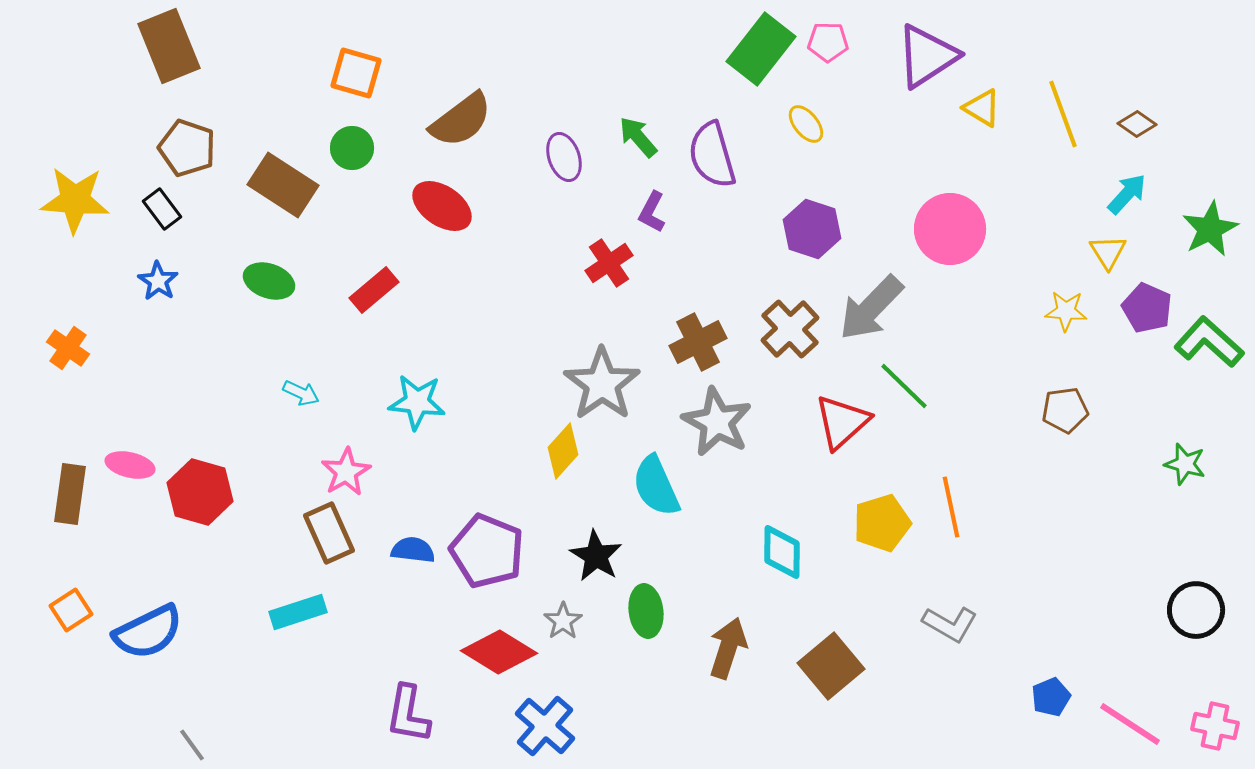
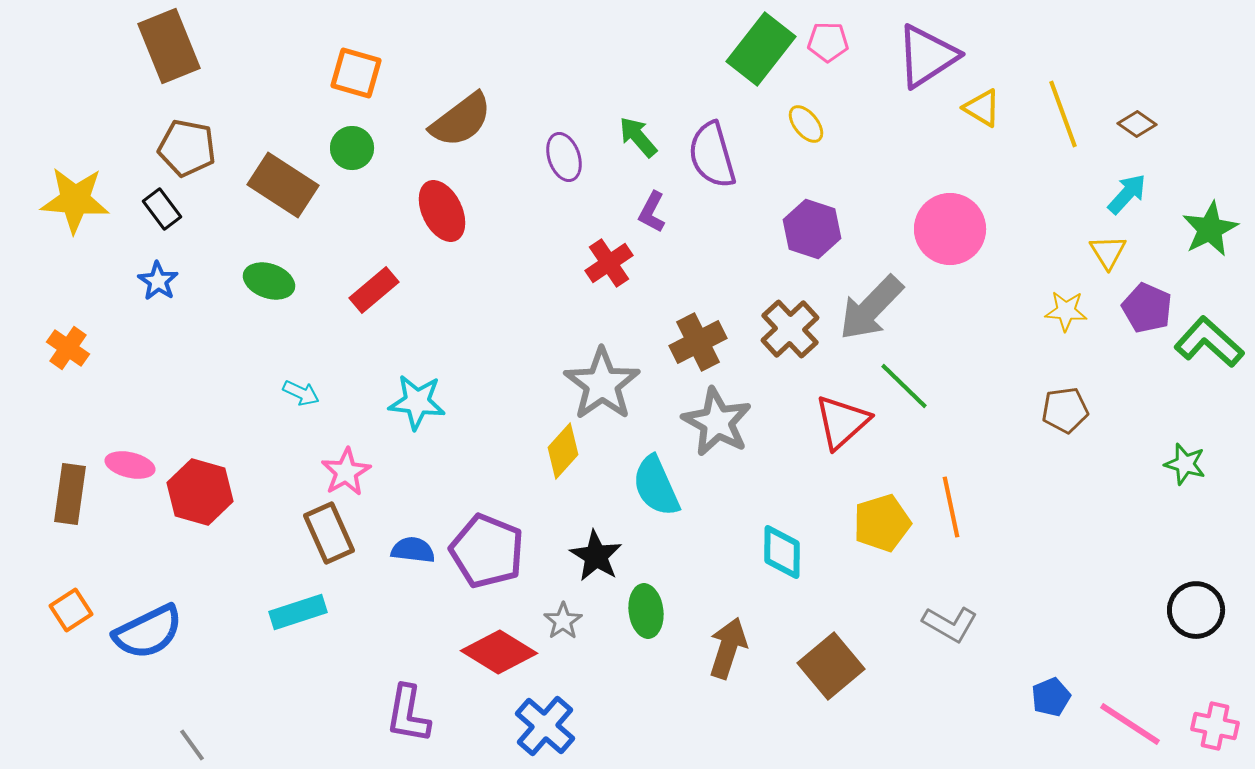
brown pentagon at (187, 148): rotated 8 degrees counterclockwise
red ellipse at (442, 206): moved 5 px down; rotated 30 degrees clockwise
